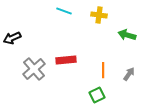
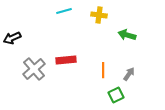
cyan line: rotated 35 degrees counterclockwise
green square: moved 19 px right
